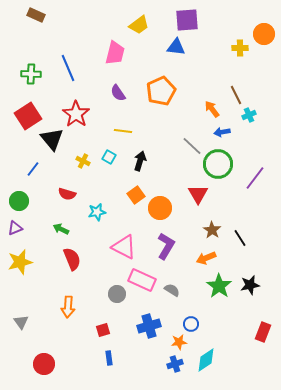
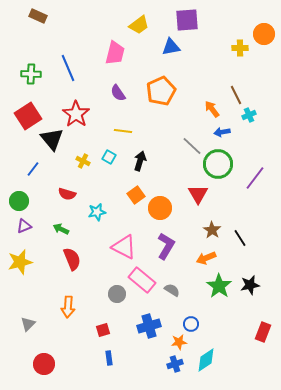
brown rectangle at (36, 15): moved 2 px right, 1 px down
blue triangle at (176, 47): moved 5 px left; rotated 18 degrees counterclockwise
purple triangle at (15, 228): moved 9 px right, 2 px up
pink rectangle at (142, 280): rotated 16 degrees clockwise
gray triangle at (21, 322): moved 7 px right, 2 px down; rotated 21 degrees clockwise
